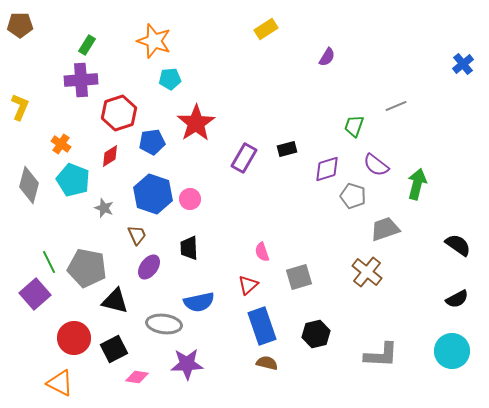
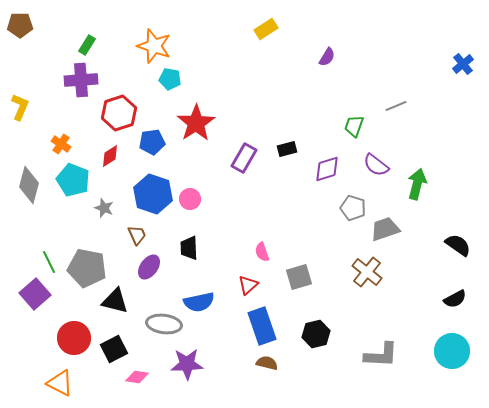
orange star at (154, 41): moved 5 px down
cyan pentagon at (170, 79): rotated 15 degrees clockwise
gray pentagon at (353, 196): moved 12 px down
black semicircle at (457, 299): moved 2 px left
